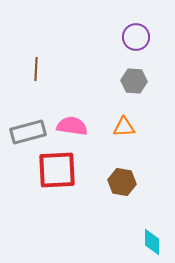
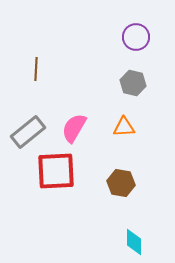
gray hexagon: moved 1 px left, 2 px down; rotated 10 degrees clockwise
pink semicircle: moved 2 px right, 2 px down; rotated 68 degrees counterclockwise
gray rectangle: rotated 24 degrees counterclockwise
red square: moved 1 px left, 1 px down
brown hexagon: moved 1 px left, 1 px down
cyan diamond: moved 18 px left
